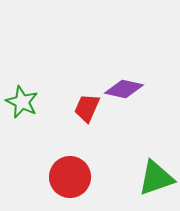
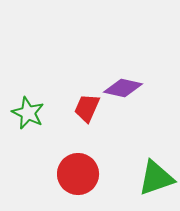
purple diamond: moved 1 px left, 1 px up
green star: moved 6 px right, 11 px down
red circle: moved 8 px right, 3 px up
